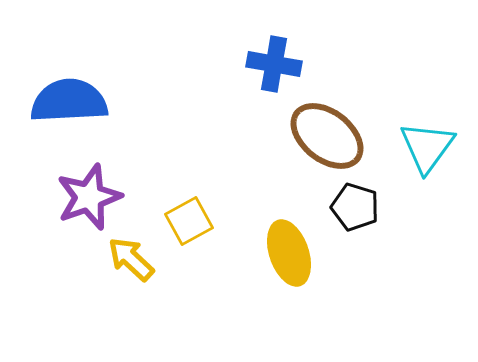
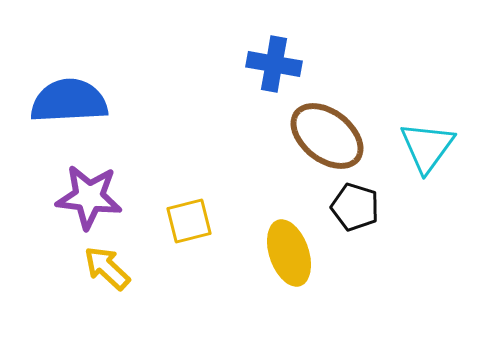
purple star: rotated 26 degrees clockwise
yellow square: rotated 15 degrees clockwise
yellow arrow: moved 24 px left, 9 px down
